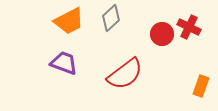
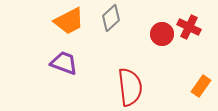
red semicircle: moved 5 px right, 13 px down; rotated 60 degrees counterclockwise
orange rectangle: rotated 15 degrees clockwise
